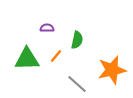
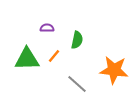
orange line: moved 2 px left
orange star: moved 2 px right; rotated 20 degrees clockwise
